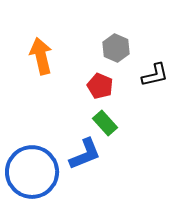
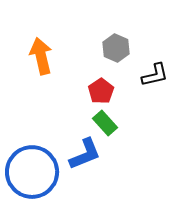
red pentagon: moved 1 px right, 5 px down; rotated 15 degrees clockwise
